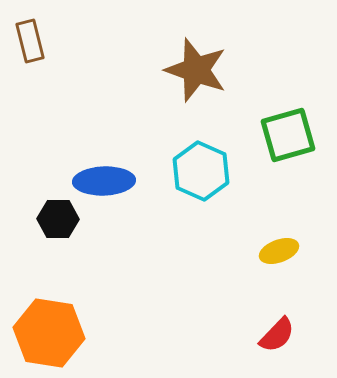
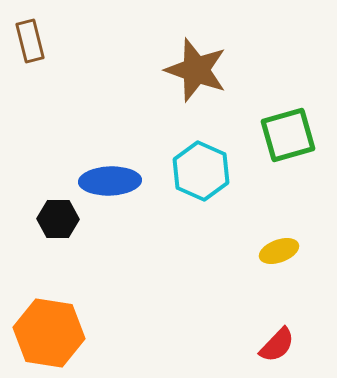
blue ellipse: moved 6 px right
red semicircle: moved 10 px down
